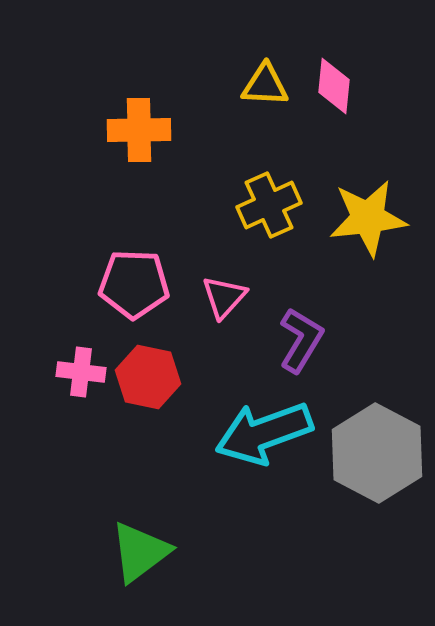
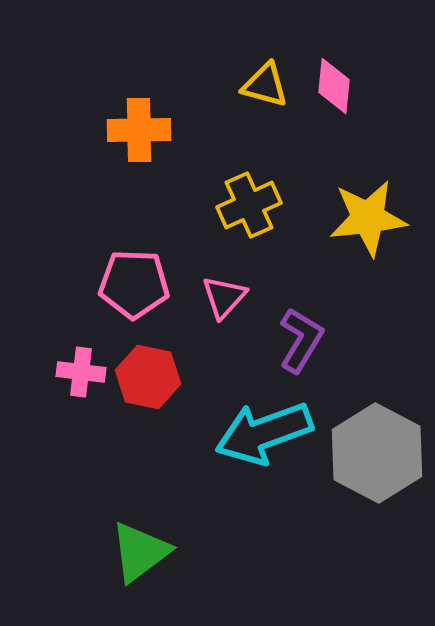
yellow triangle: rotated 12 degrees clockwise
yellow cross: moved 20 px left
